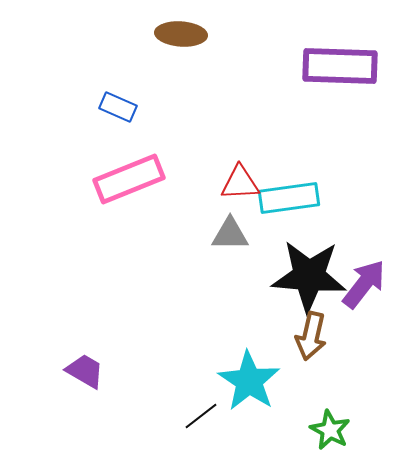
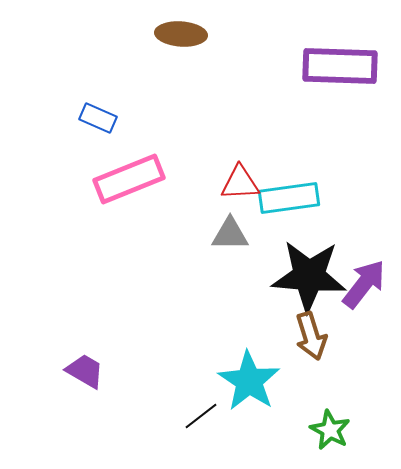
blue rectangle: moved 20 px left, 11 px down
brown arrow: rotated 30 degrees counterclockwise
